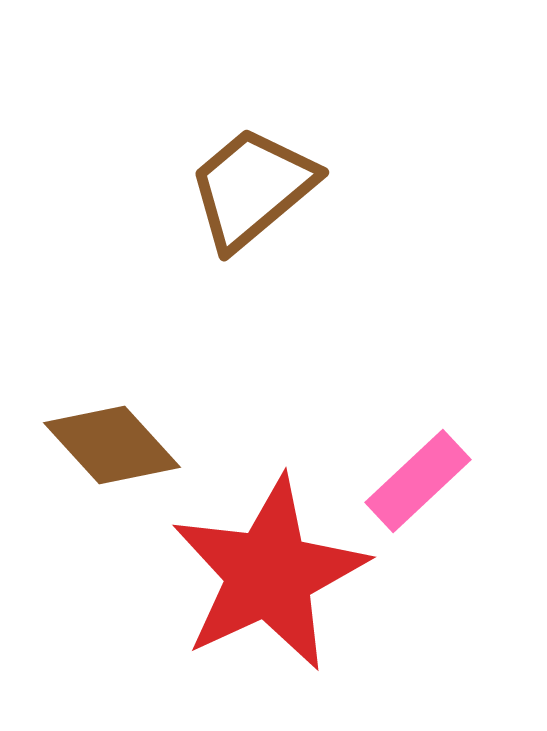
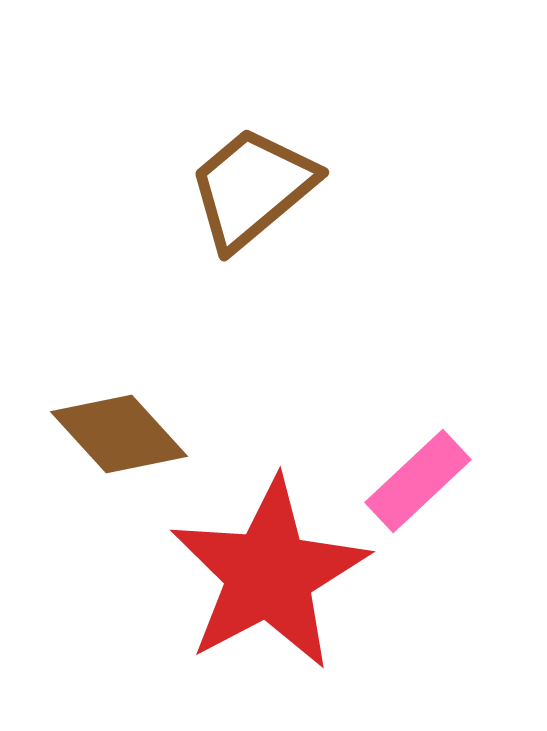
brown diamond: moved 7 px right, 11 px up
red star: rotated 3 degrees counterclockwise
